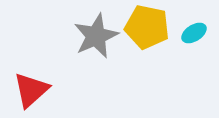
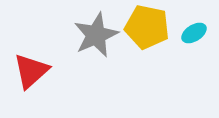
gray star: moved 1 px up
red triangle: moved 19 px up
